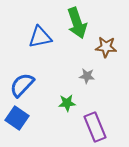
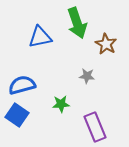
brown star: moved 3 px up; rotated 25 degrees clockwise
blue semicircle: rotated 32 degrees clockwise
green star: moved 6 px left, 1 px down
blue square: moved 3 px up
